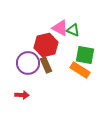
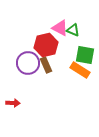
red arrow: moved 9 px left, 8 px down
